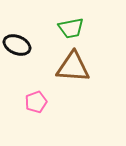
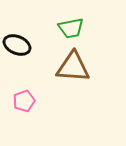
pink pentagon: moved 12 px left, 1 px up
